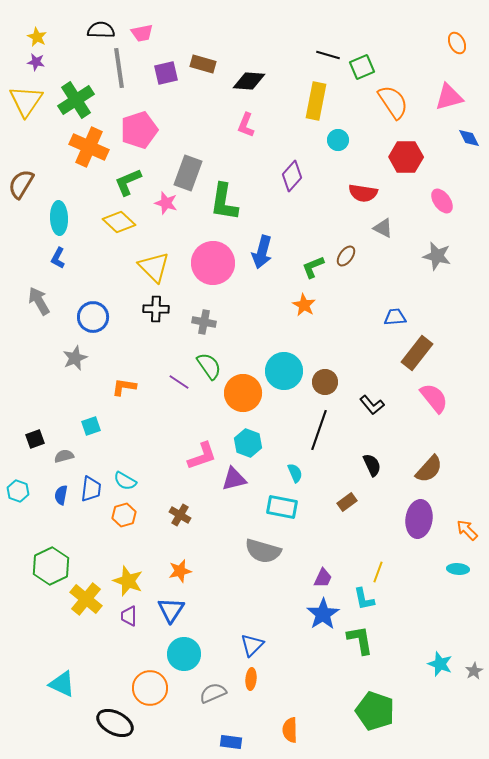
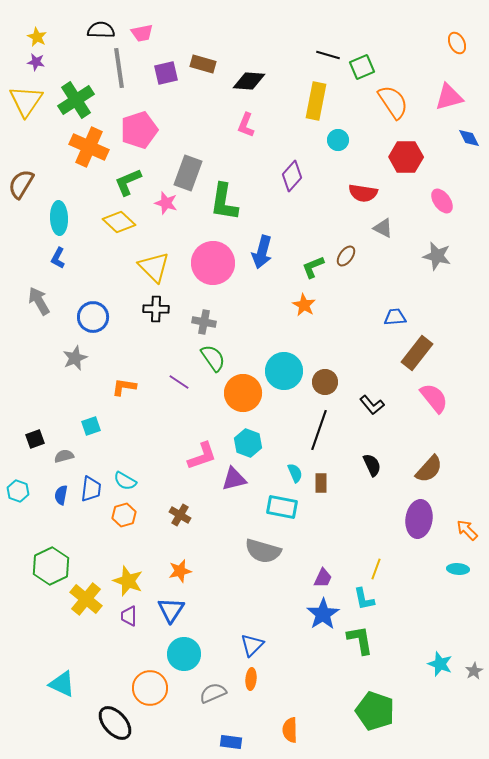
green semicircle at (209, 366): moved 4 px right, 8 px up
brown rectangle at (347, 502): moved 26 px left, 19 px up; rotated 54 degrees counterclockwise
yellow line at (378, 572): moved 2 px left, 3 px up
black ellipse at (115, 723): rotated 21 degrees clockwise
